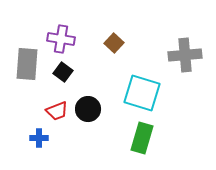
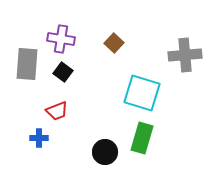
black circle: moved 17 px right, 43 px down
